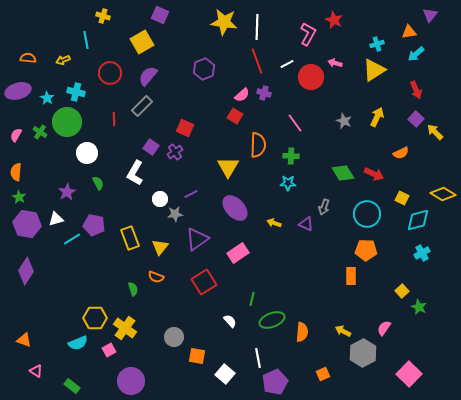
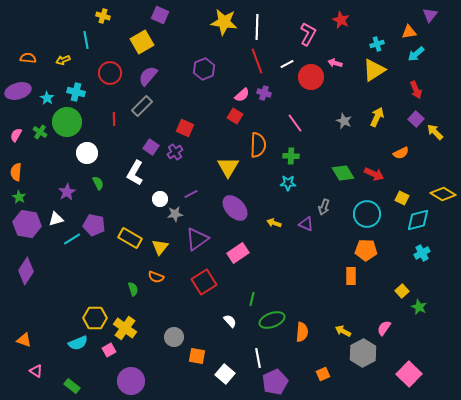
red star at (334, 20): moved 7 px right
yellow rectangle at (130, 238): rotated 40 degrees counterclockwise
